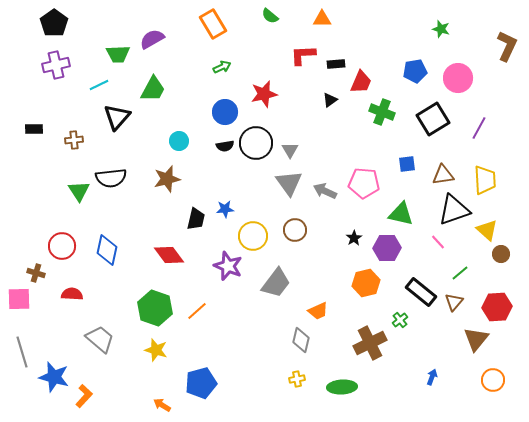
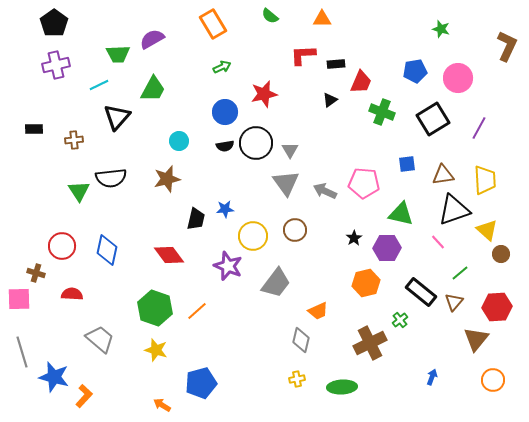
gray triangle at (289, 183): moved 3 px left
